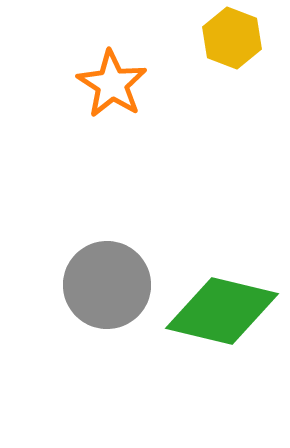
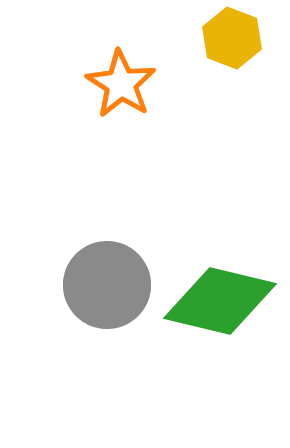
orange star: moved 9 px right
green diamond: moved 2 px left, 10 px up
